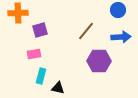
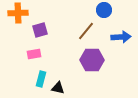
blue circle: moved 14 px left
purple hexagon: moved 7 px left, 1 px up
cyan rectangle: moved 3 px down
